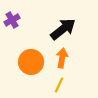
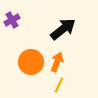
orange arrow: moved 5 px left, 4 px down; rotated 12 degrees clockwise
